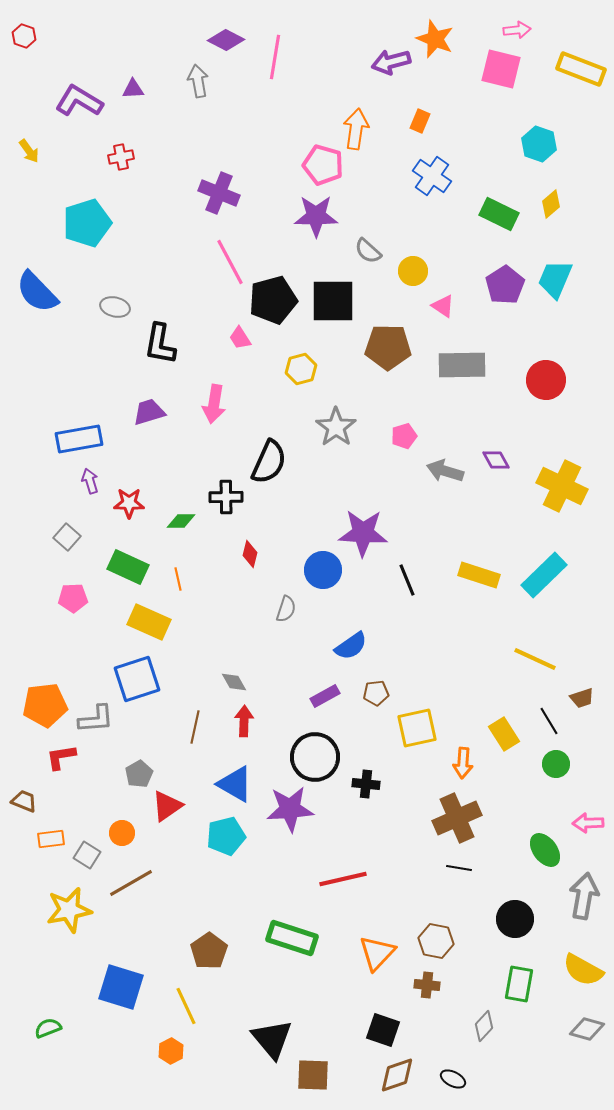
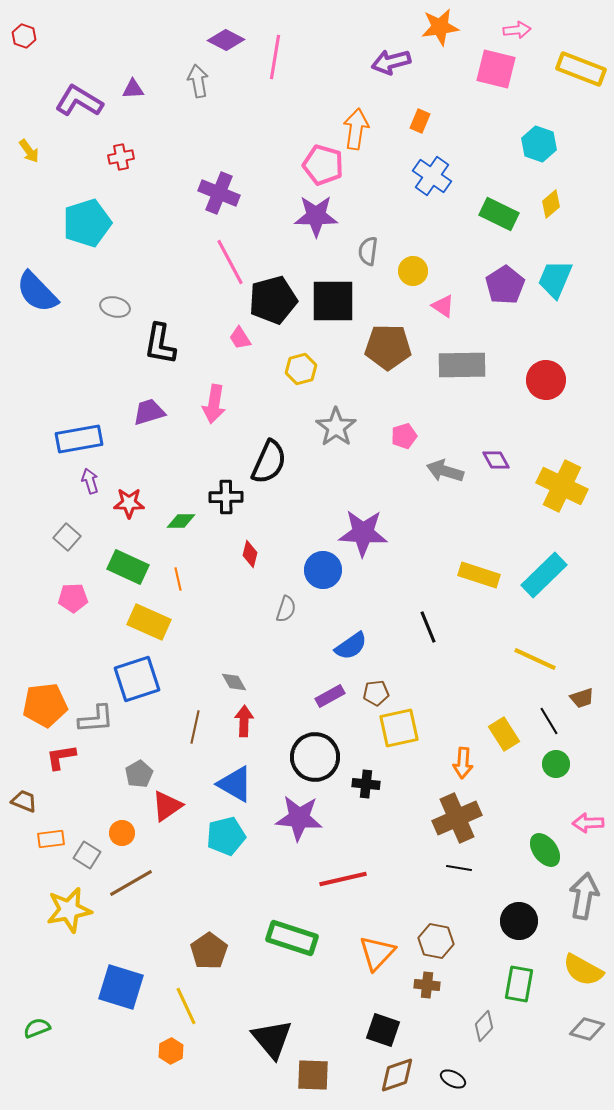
orange star at (435, 39): moved 5 px right, 12 px up; rotated 30 degrees counterclockwise
pink square at (501, 69): moved 5 px left
gray semicircle at (368, 251): rotated 56 degrees clockwise
black line at (407, 580): moved 21 px right, 47 px down
purple rectangle at (325, 696): moved 5 px right
yellow square at (417, 728): moved 18 px left
purple star at (290, 809): moved 9 px right, 9 px down; rotated 9 degrees clockwise
black circle at (515, 919): moved 4 px right, 2 px down
green semicircle at (48, 1028): moved 11 px left
